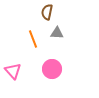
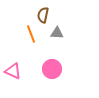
brown semicircle: moved 4 px left, 3 px down
orange line: moved 2 px left, 5 px up
pink triangle: rotated 24 degrees counterclockwise
